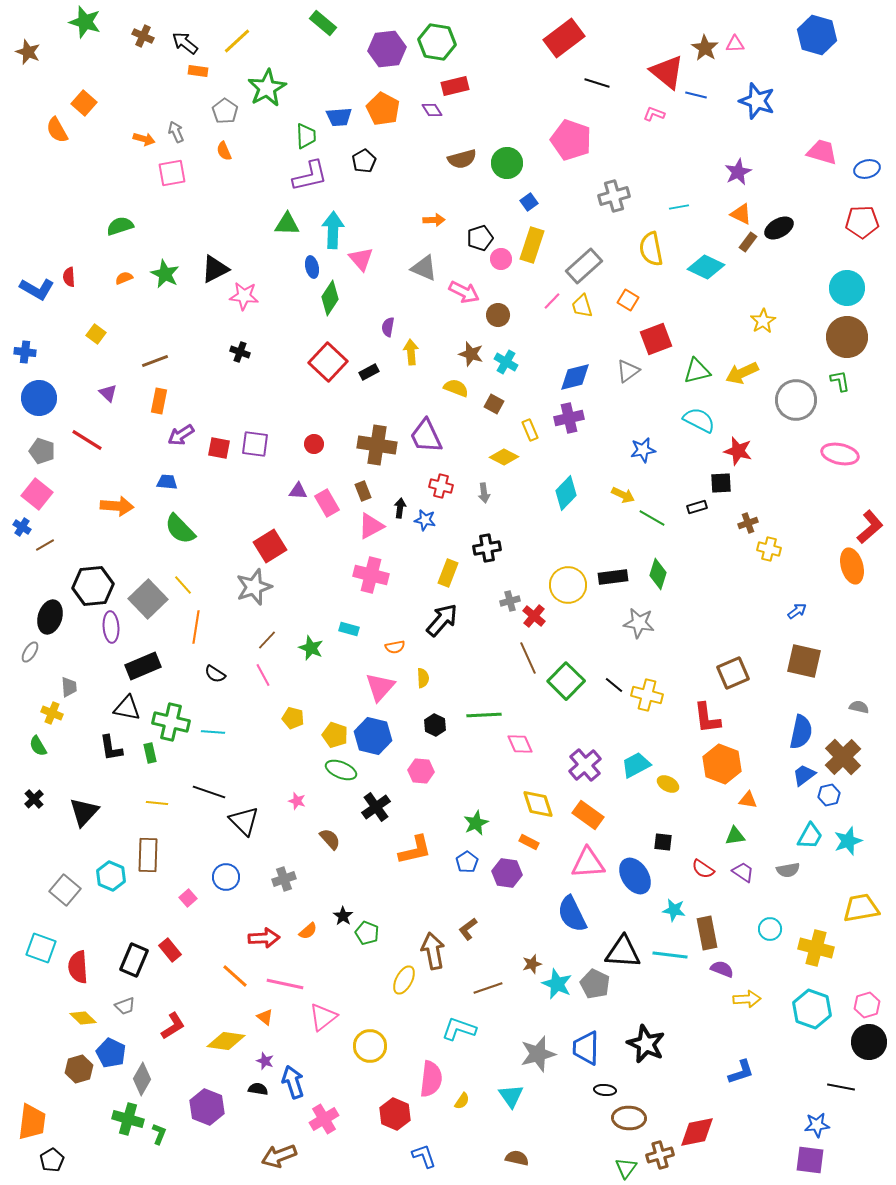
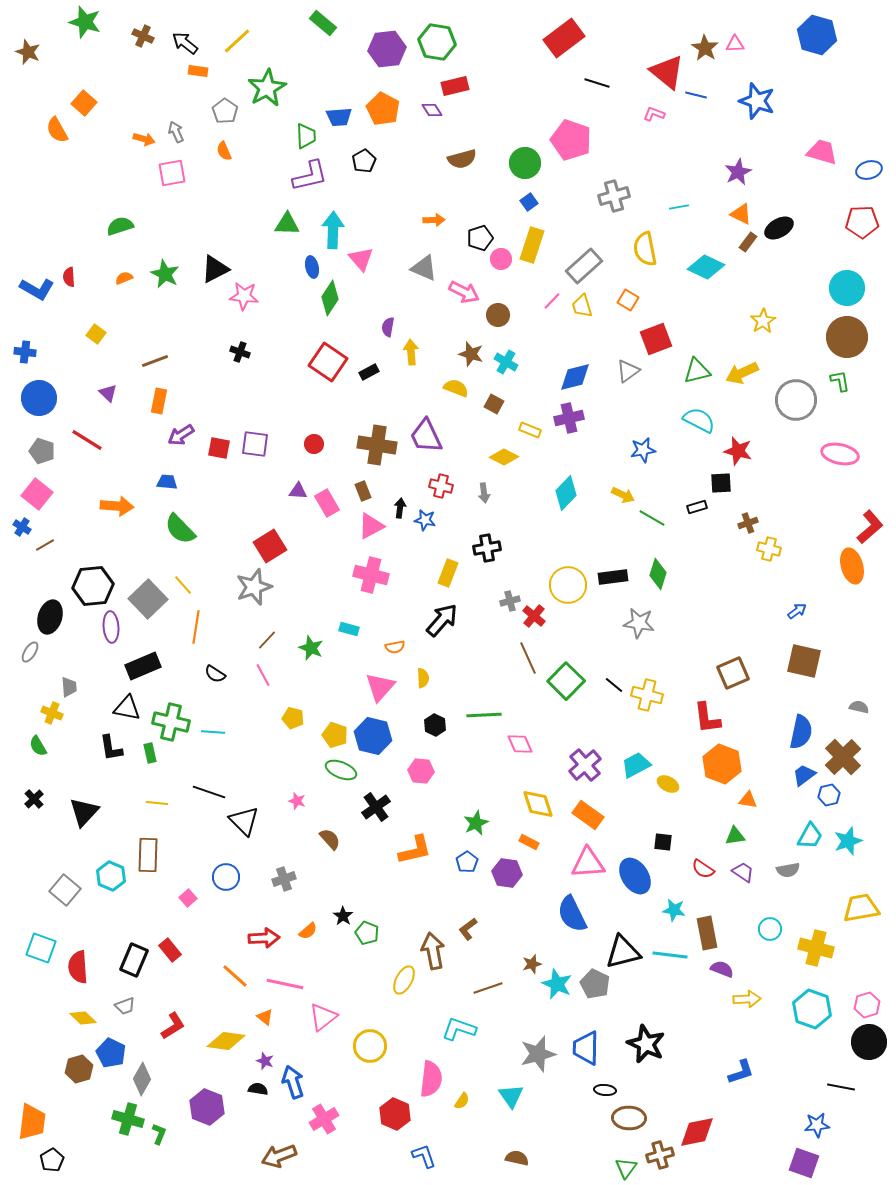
green circle at (507, 163): moved 18 px right
blue ellipse at (867, 169): moved 2 px right, 1 px down
yellow semicircle at (651, 249): moved 6 px left
red square at (328, 362): rotated 9 degrees counterclockwise
yellow rectangle at (530, 430): rotated 45 degrees counterclockwise
black triangle at (623, 952): rotated 18 degrees counterclockwise
purple square at (810, 1160): moved 6 px left, 3 px down; rotated 12 degrees clockwise
